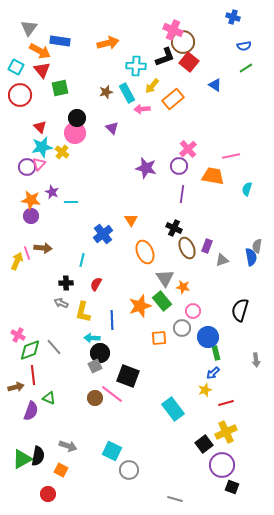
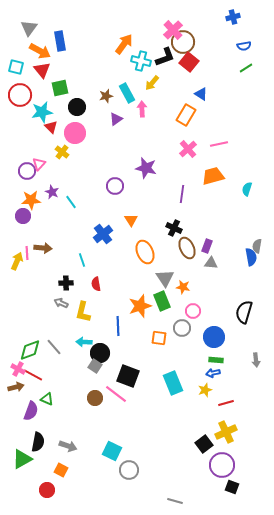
blue cross at (233, 17): rotated 32 degrees counterclockwise
pink cross at (173, 30): rotated 24 degrees clockwise
blue rectangle at (60, 41): rotated 72 degrees clockwise
orange arrow at (108, 43): moved 16 px right, 1 px down; rotated 40 degrees counterclockwise
cyan cross at (136, 66): moved 5 px right, 5 px up; rotated 12 degrees clockwise
cyan square at (16, 67): rotated 14 degrees counterclockwise
blue triangle at (215, 85): moved 14 px left, 9 px down
yellow arrow at (152, 86): moved 3 px up
brown star at (106, 92): moved 4 px down
orange rectangle at (173, 99): moved 13 px right, 16 px down; rotated 20 degrees counterclockwise
pink arrow at (142, 109): rotated 91 degrees clockwise
black circle at (77, 118): moved 11 px up
red triangle at (40, 127): moved 11 px right
purple triangle at (112, 128): moved 4 px right, 9 px up; rotated 40 degrees clockwise
cyan star at (42, 147): moved 35 px up
pink line at (231, 156): moved 12 px left, 12 px up
purple circle at (179, 166): moved 64 px left, 20 px down
purple circle at (27, 167): moved 4 px down
orange trapezoid at (213, 176): rotated 25 degrees counterclockwise
orange star at (31, 200): rotated 12 degrees counterclockwise
cyan line at (71, 202): rotated 56 degrees clockwise
purple circle at (31, 216): moved 8 px left
pink line at (27, 253): rotated 16 degrees clockwise
cyan line at (82, 260): rotated 32 degrees counterclockwise
gray triangle at (222, 260): moved 11 px left, 3 px down; rotated 24 degrees clockwise
red semicircle at (96, 284): rotated 40 degrees counterclockwise
green rectangle at (162, 301): rotated 18 degrees clockwise
black semicircle at (240, 310): moved 4 px right, 2 px down
blue line at (112, 320): moved 6 px right, 6 px down
pink cross at (18, 335): moved 34 px down
blue circle at (208, 337): moved 6 px right
cyan arrow at (92, 338): moved 8 px left, 4 px down
orange square at (159, 338): rotated 14 degrees clockwise
green rectangle at (216, 353): moved 7 px down; rotated 72 degrees counterclockwise
gray square at (95, 366): rotated 32 degrees counterclockwise
blue arrow at (213, 373): rotated 32 degrees clockwise
red line at (33, 375): rotated 54 degrees counterclockwise
pink line at (112, 394): moved 4 px right
green triangle at (49, 398): moved 2 px left, 1 px down
cyan rectangle at (173, 409): moved 26 px up; rotated 15 degrees clockwise
black semicircle at (38, 456): moved 14 px up
red circle at (48, 494): moved 1 px left, 4 px up
gray line at (175, 499): moved 2 px down
